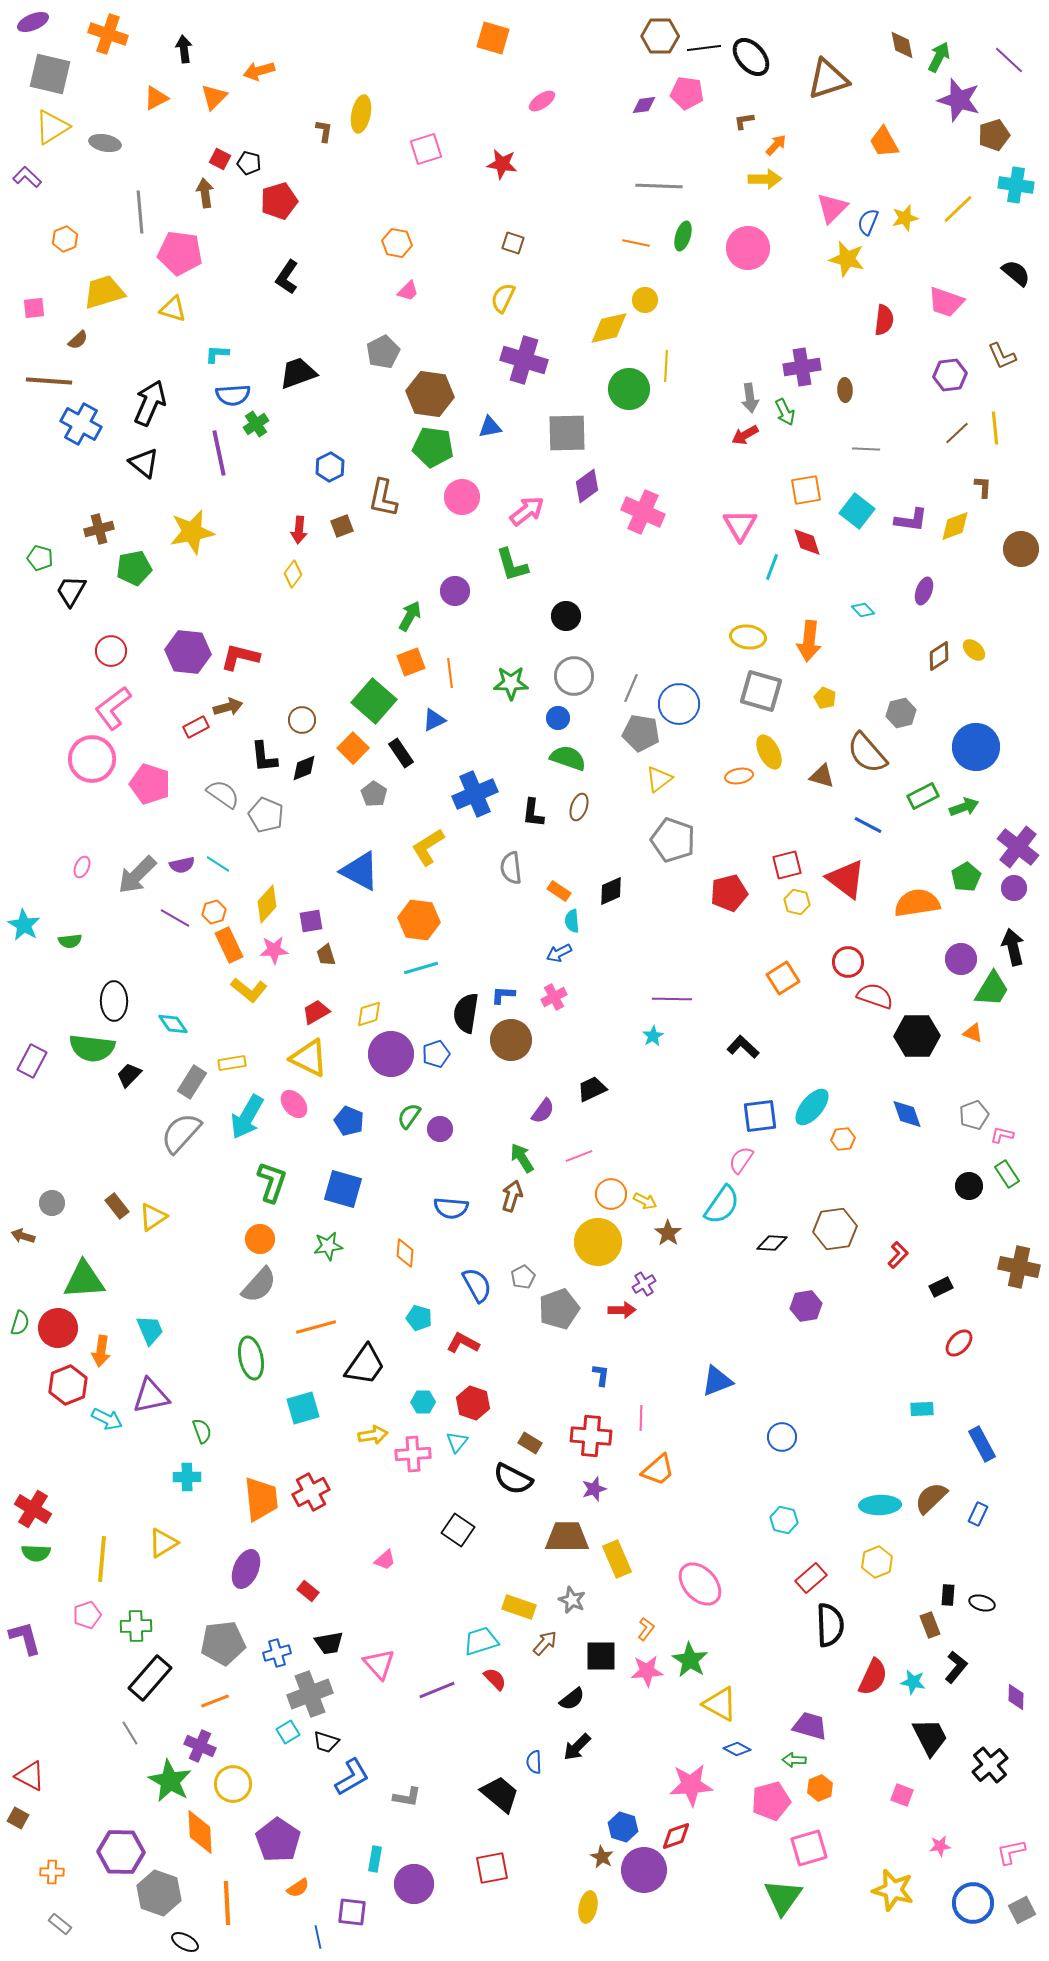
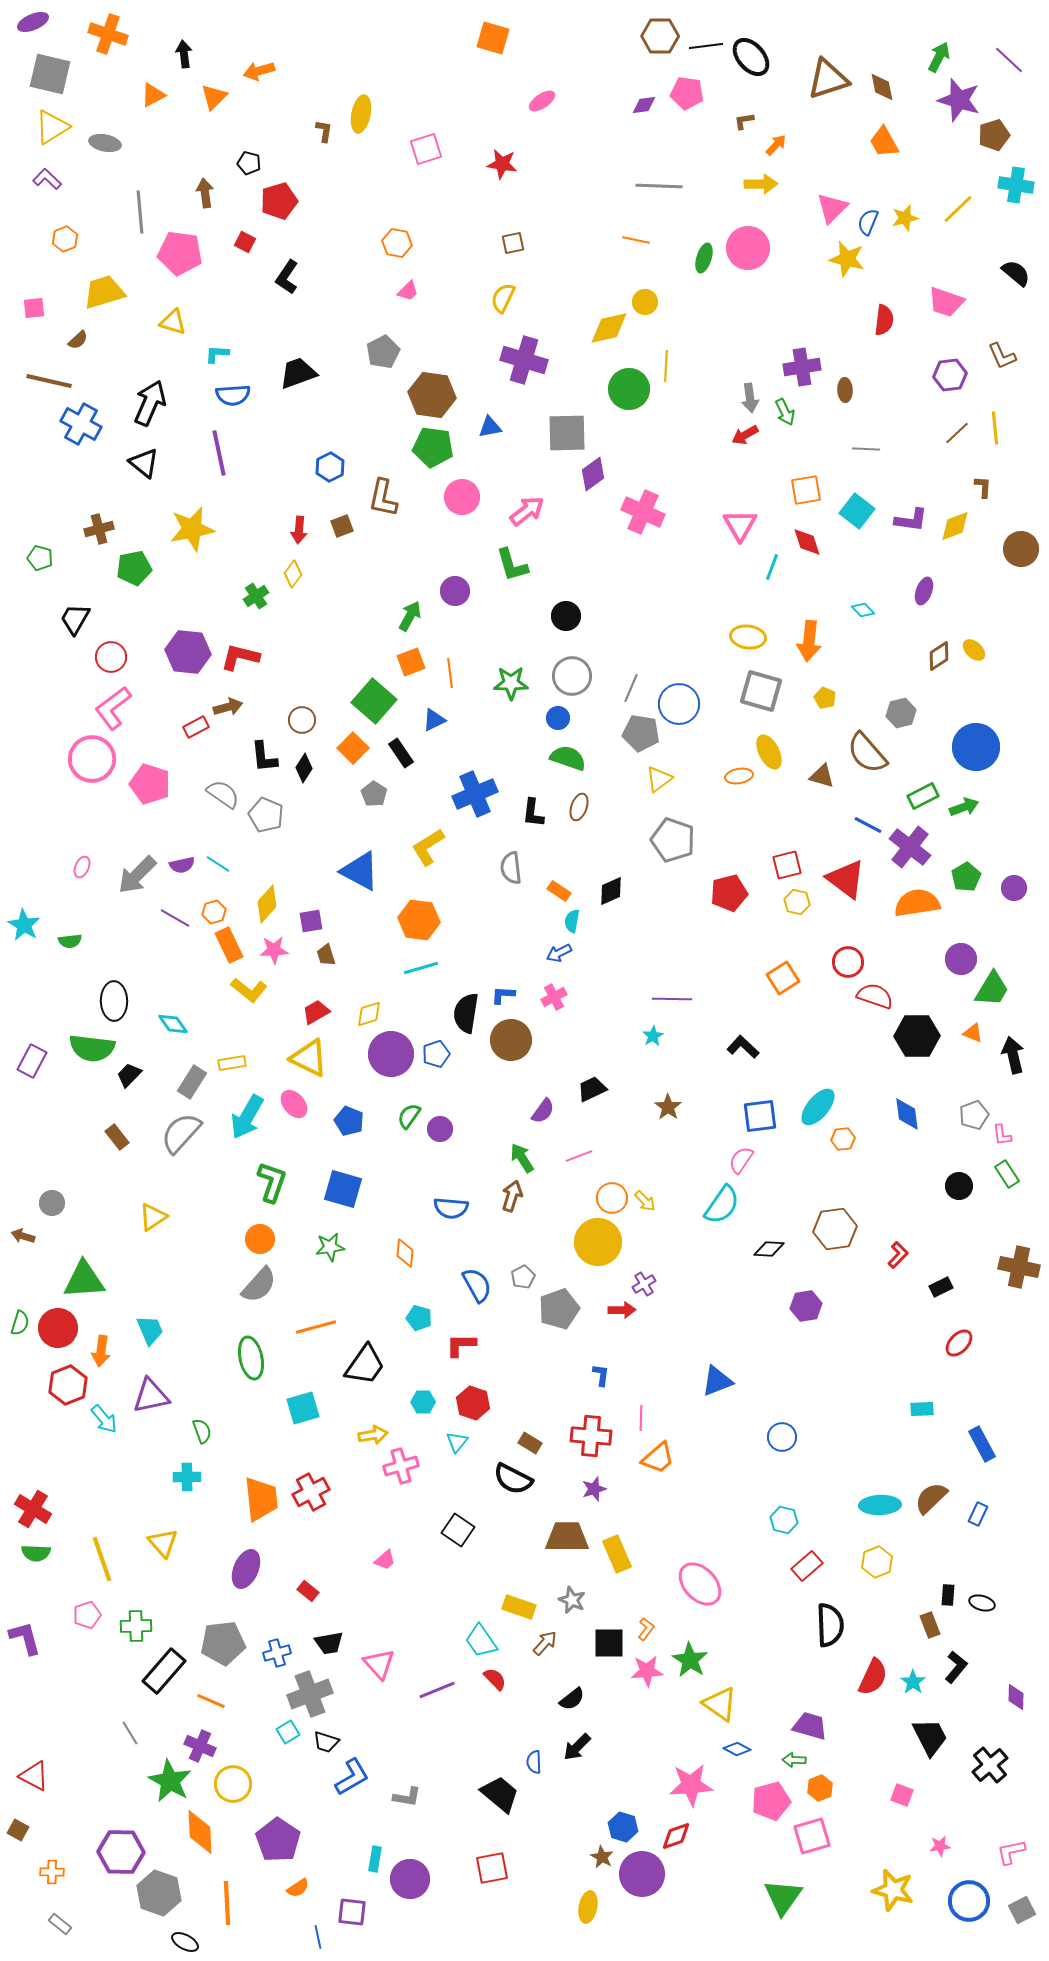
brown diamond at (902, 45): moved 20 px left, 42 px down
black line at (704, 48): moved 2 px right, 2 px up
black arrow at (184, 49): moved 5 px down
orange triangle at (156, 98): moved 3 px left, 3 px up
red square at (220, 159): moved 25 px right, 83 px down
purple L-shape at (27, 177): moved 20 px right, 2 px down
yellow arrow at (765, 179): moved 4 px left, 5 px down
green ellipse at (683, 236): moved 21 px right, 22 px down
brown square at (513, 243): rotated 30 degrees counterclockwise
orange line at (636, 243): moved 3 px up
yellow circle at (645, 300): moved 2 px down
yellow triangle at (173, 309): moved 13 px down
brown line at (49, 381): rotated 9 degrees clockwise
brown hexagon at (430, 394): moved 2 px right, 1 px down
green cross at (256, 424): moved 172 px down
purple diamond at (587, 486): moved 6 px right, 12 px up
yellow star at (192, 532): moved 3 px up
black trapezoid at (71, 591): moved 4 px right, 28 px down
red circle at (111, 651): moved 6 px down
gray circle at (574, 676): moved 2 px left
black diamond at (304, 768): rotated 36 degrees counterclockwise
purple cross at (1018, 847): moved 108 px left
cyan semicircle at (572, 921): rotated 15 degrees clockwise
black arrow at (1013, 947): moved 108 px down
cyan ellipse at (812, 1107): moved 6 px right
blue diamond at (907, 1114): rotated 12 degrees clockwise
pink L-shape at (1002, 1135): rotated 110 degrees counterclockwise
black circle at (969, 1186): moved 10 px left
orange circle at (611, 1194): moved 1 px right, 4 px down
yellow arrow at (645, 1201): rotated 20 degrees clockwise
brown rectangle at (117, 1206): moved 69 px up
brown star at (668, 1233): moved 126 px up
black diamond at (772, 1243): moved 3 px left, 6 px down
green star at (328, 1246): moved 2 px right, 1 px down
red L-shape at (463, 1343): moved 2 px left, 2 px down; rotated 28 degrees counterclockwise
cyan arrow at (107, 1419): moved 3 px left; rotated 24 degrees clockwise
pink cross at (413, 1454): moved 12 px left, 12 px down; rotated 12 degrees counterclockwise
orange trapezoid at (658, 1470): moved 12 px up
yellow triangle at (163, 1543): rotated 40 degrees counterclockwise
yellow line at (102, 1559): rotated 24 degrees counterclockwise
yellow rectangle at (617, 1559): moved 5 px up
red rectangle at (811, 1578): moved 4 px left, 12 px up
cyan trapezoid at (481, 1641): rotated 108 degrees counterclockwise
black square at (601, 1656): moved 8 px right, 13 px up
black rectangle at (150, 1678): moved 14 px right, 7 px up
cyan star at (913, 1682): rotated 25 degrees clockwise
orange line at (215, 1701): moved 4 px left; rotated 44 degrees clockwise
yellow triangle at (720, 1704): rotated 6 degrees clockwise
red triangle at (30, 1776): moved 4 px right
brown square at (18, 1818): moved 12 px down
pink square at (809, 1848): moved 3 px right, 12 px up
purple circle at (644, 1870): moved 2 px left, 4 px down
purple circle at (414, 1884): moved 4 px left, 5 px up
blue circle at (973, 1903): moved 4 px left, 2 px up
